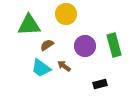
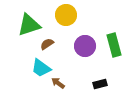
yellow circle: moved 1 px down
green triangle: rotated 15 degrees counterclockwise
brown semicircle: moved 1 px up
brown arrow: moved 6 px left, 17 px down
